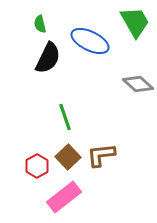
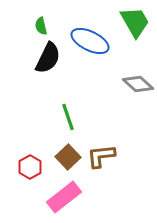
green semicircle: moved 1 px right, 2 px down
green line: moved 3 px right
brown L-shape: moved 1 px down
red hexagon: moved 7 px left, 1 px down
